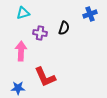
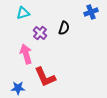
blue cross: moved 1 px right, 2 px up
purple cross: rotated 32 degrees clockwise
pink arrow: moved 5 px right, 3 px down; rotated 18 degrees counterclockwise
